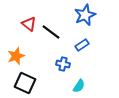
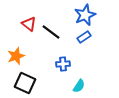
blue rectangle: moved 2 px right, 8 px up
blue cross: rotated 16 degrees counterclockwise
